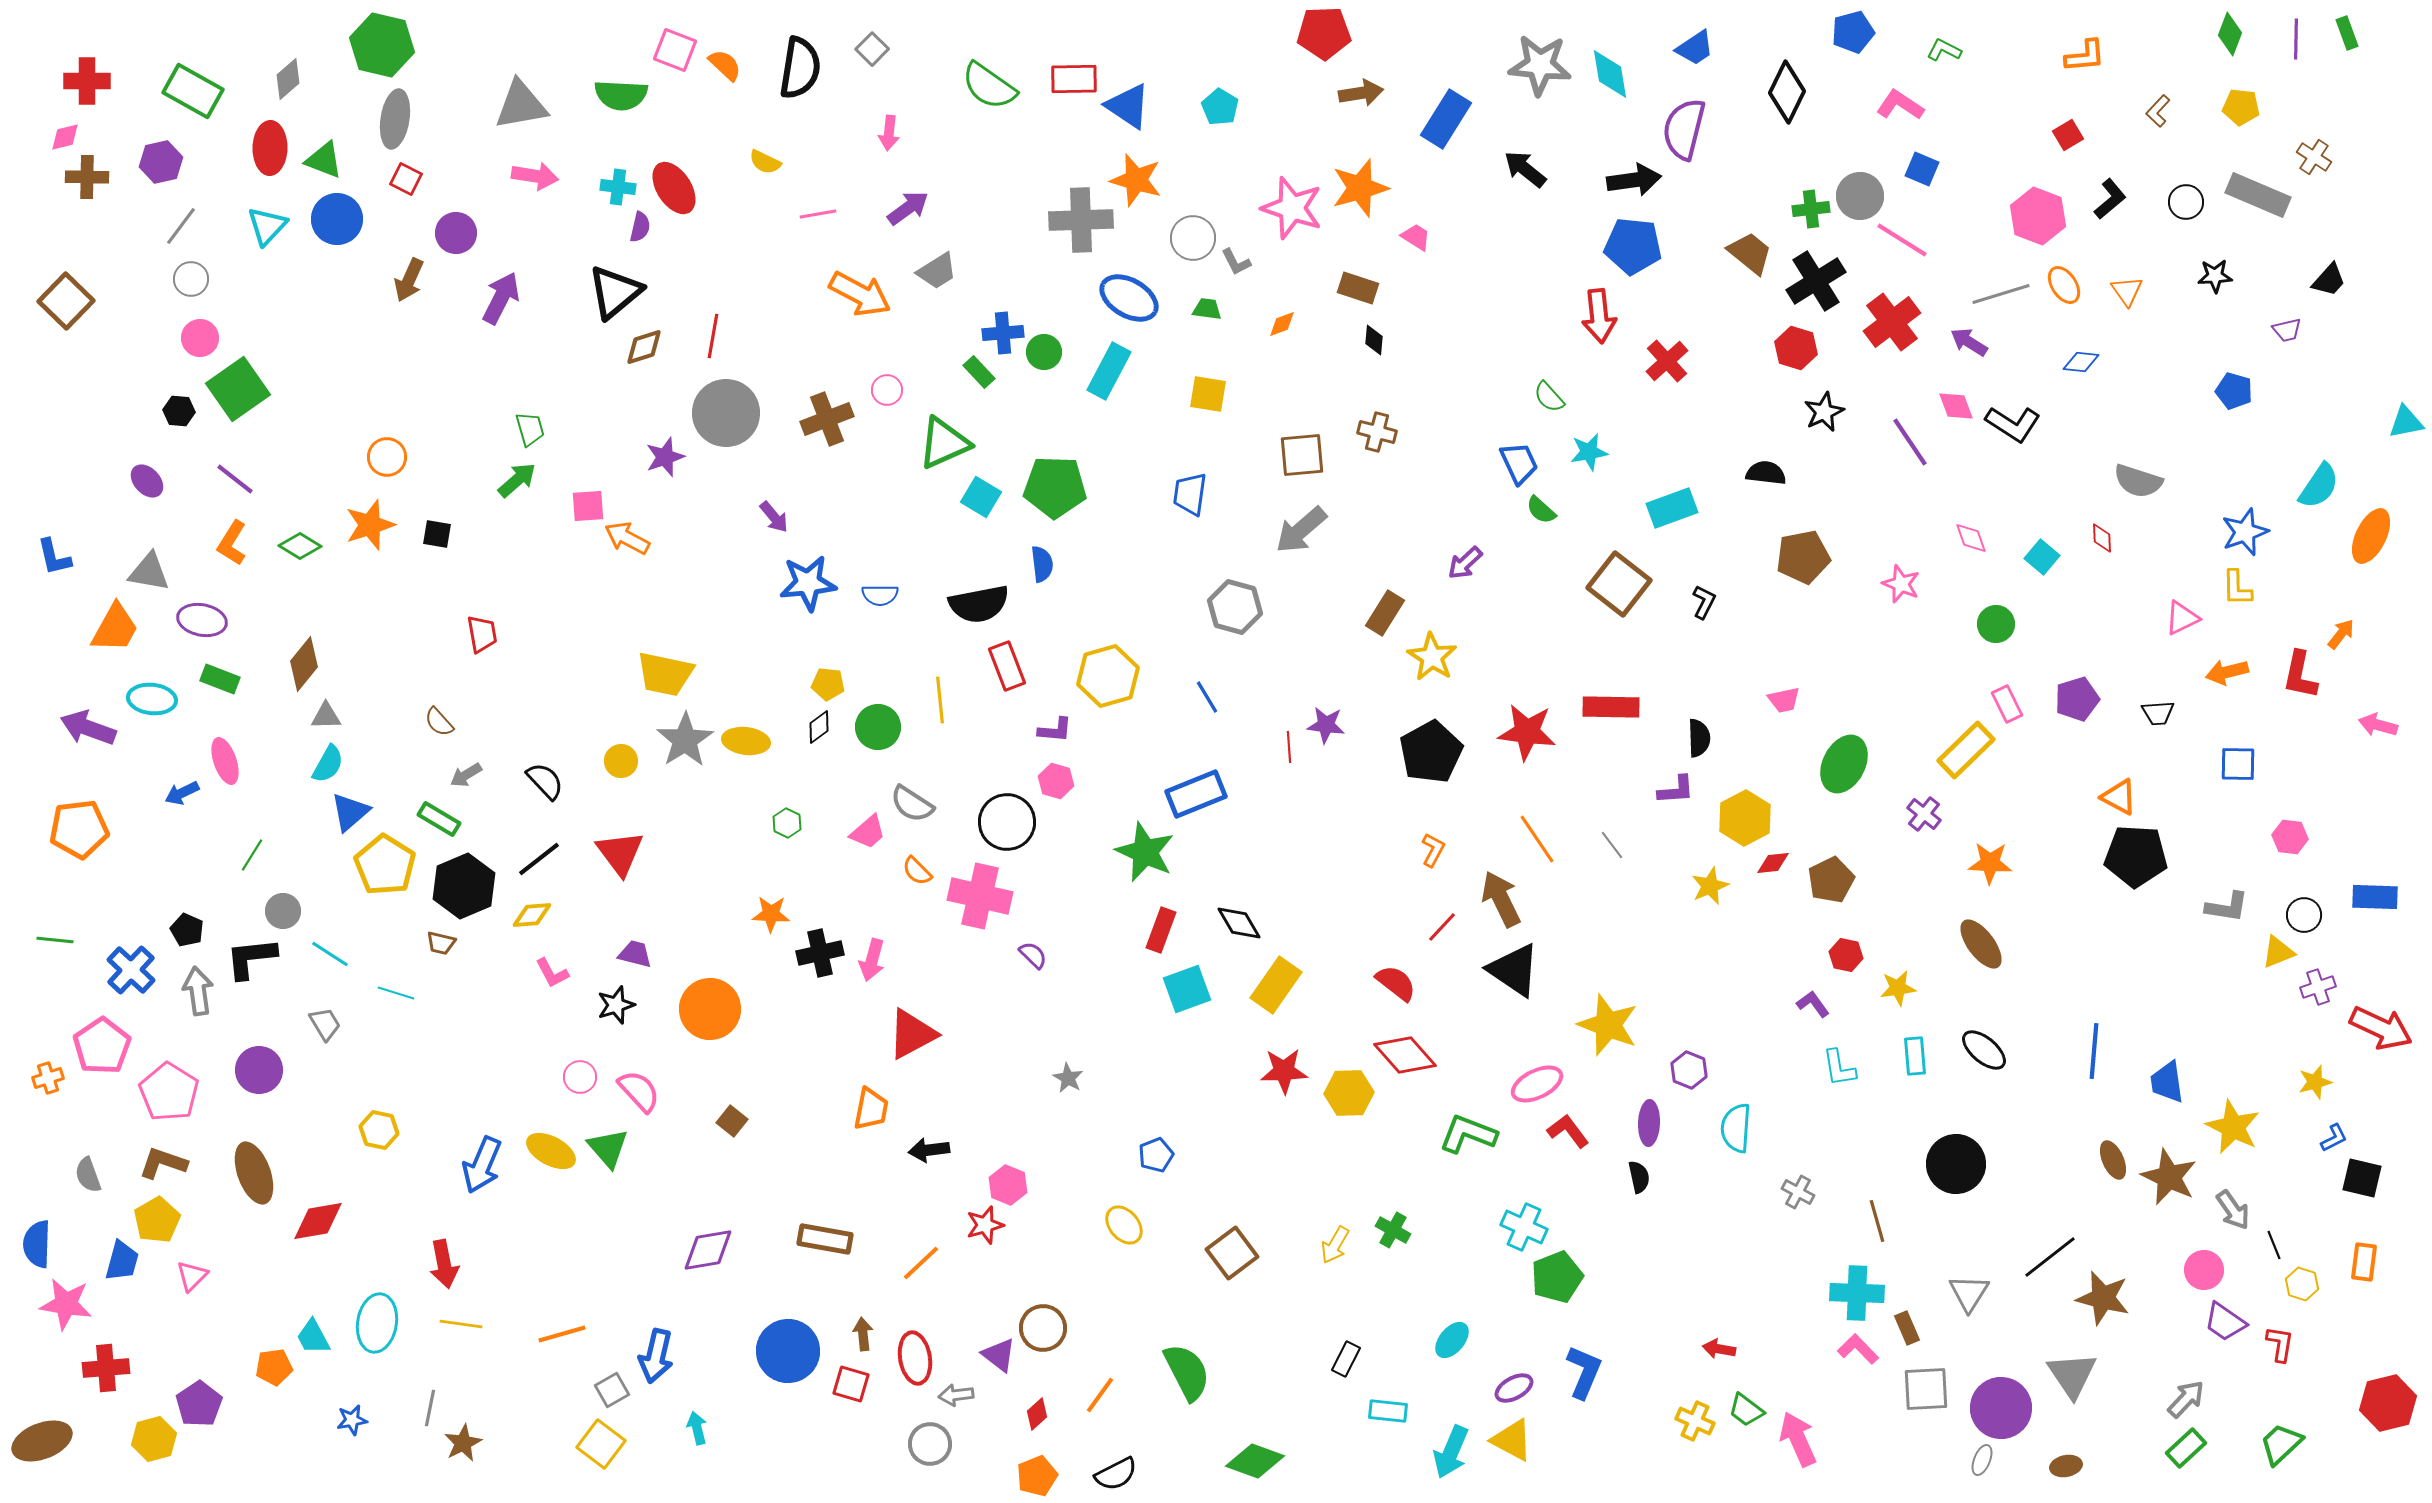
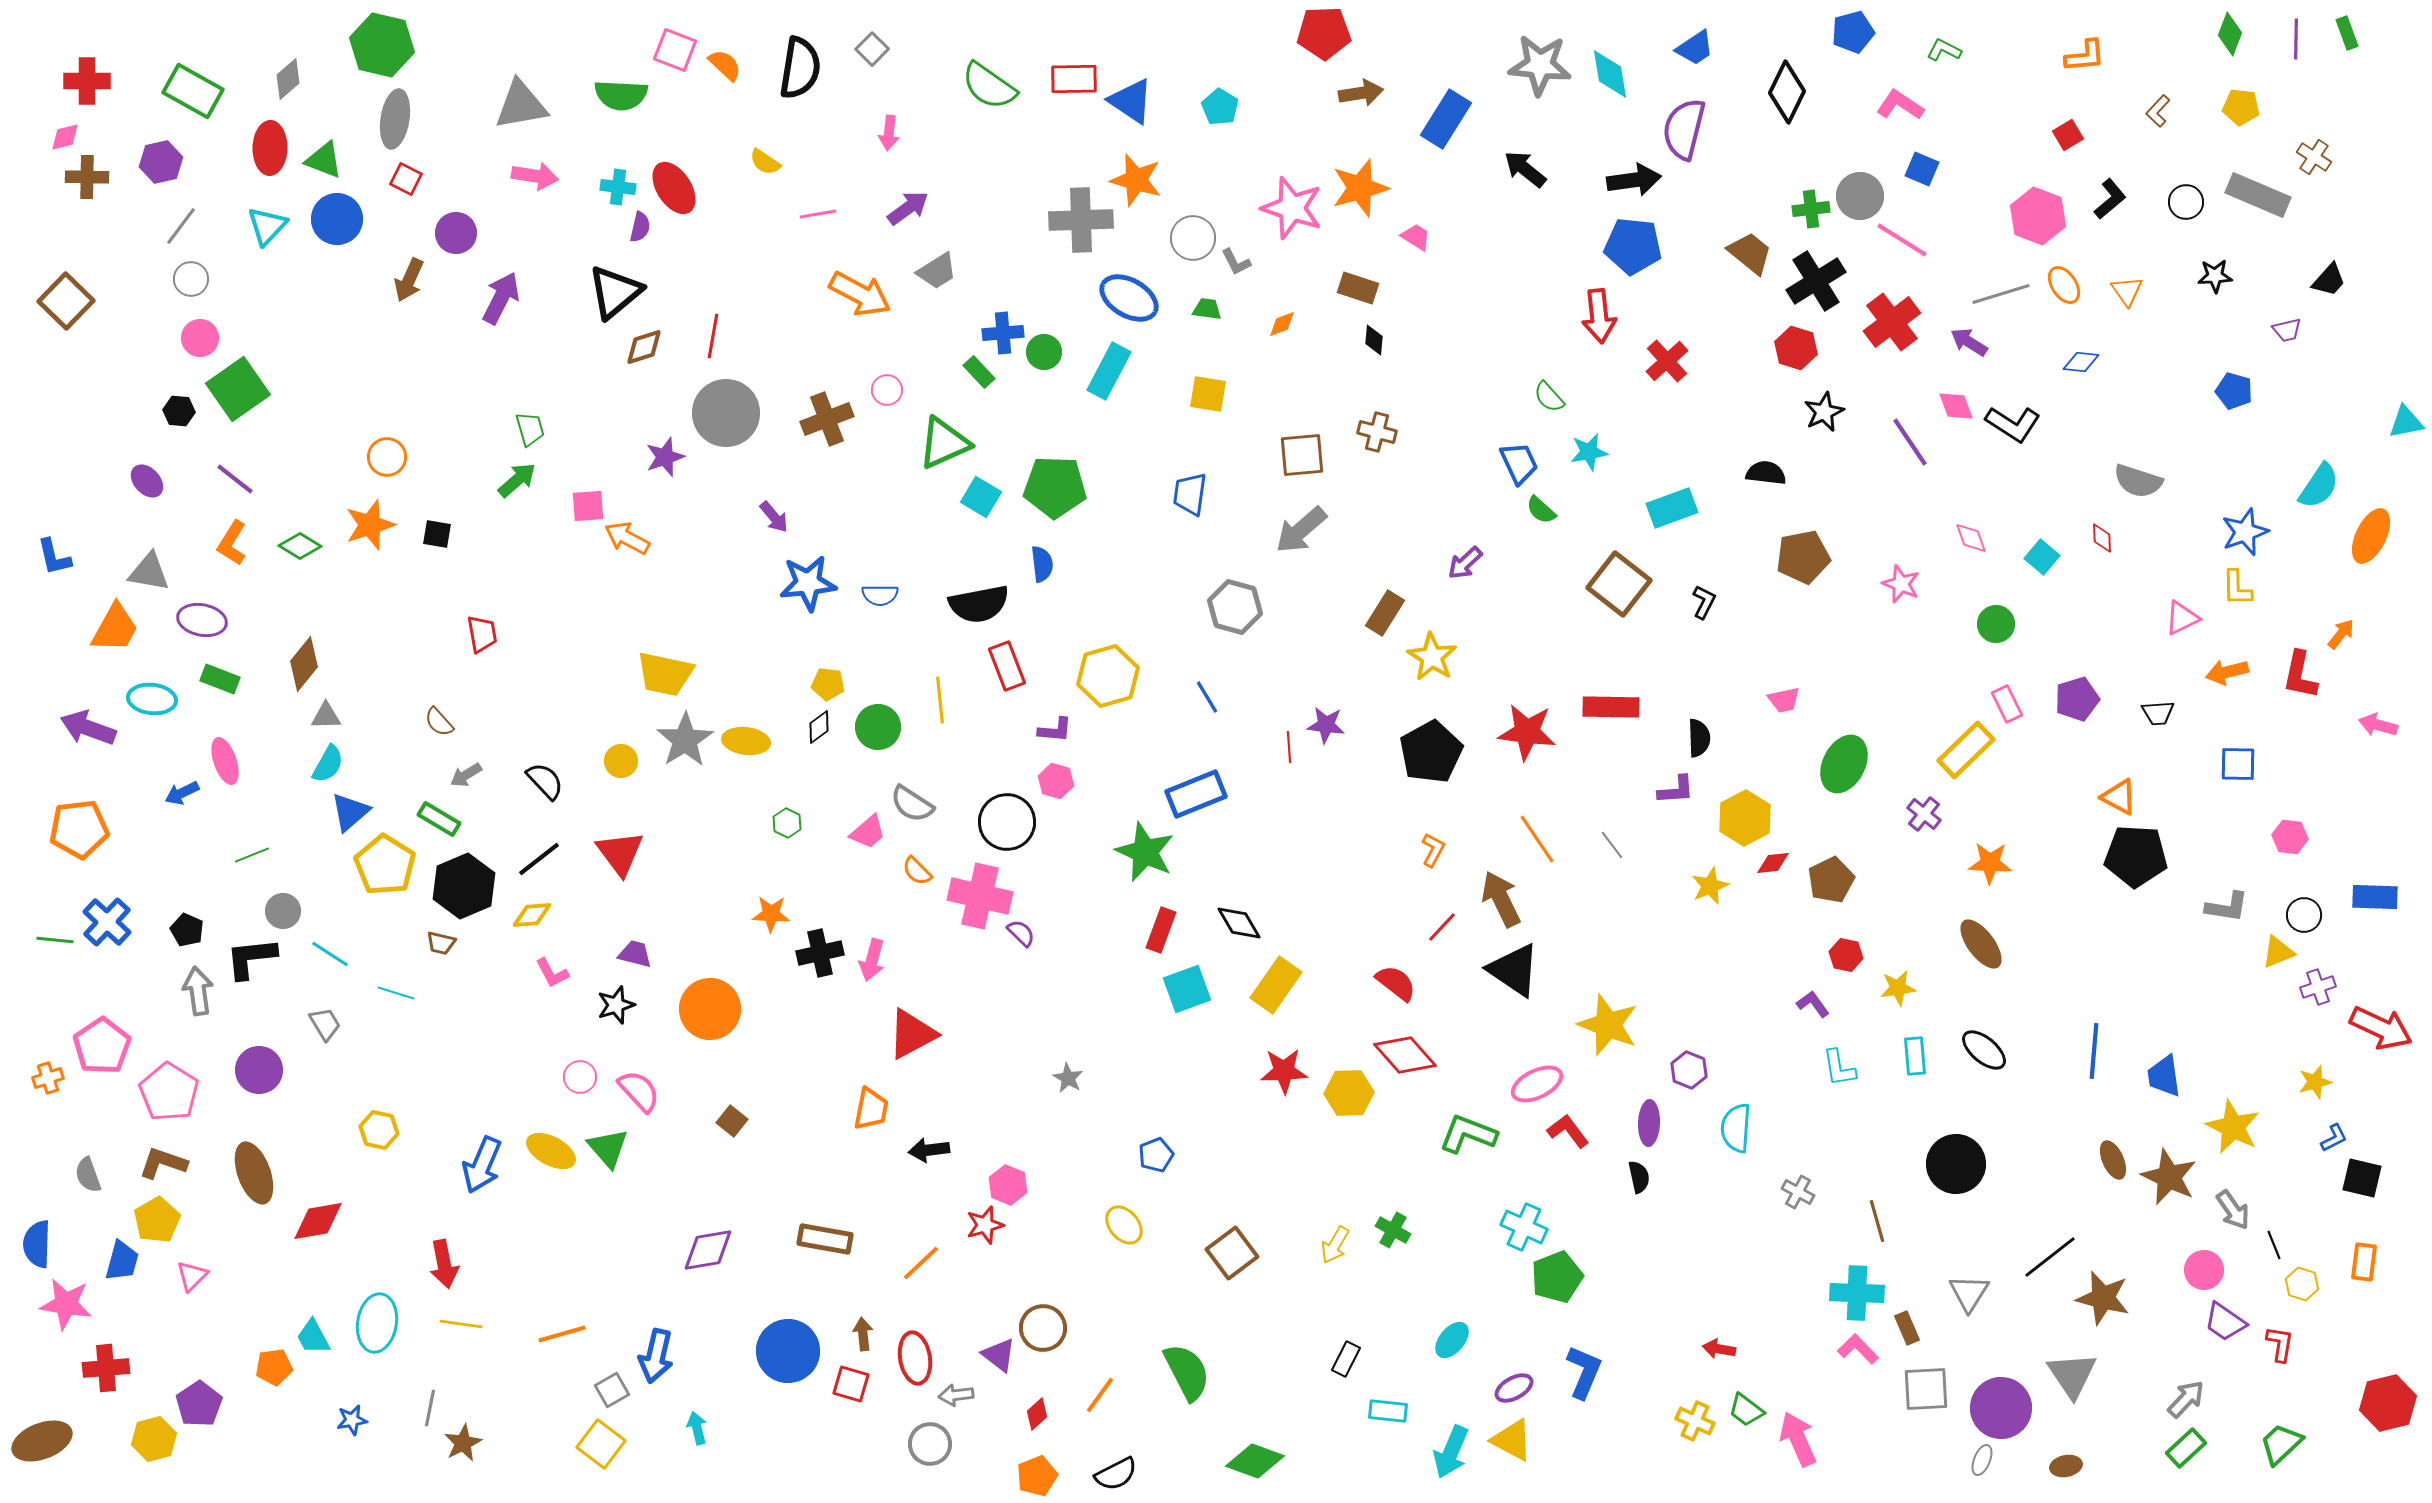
blue triangle at (1128, 106): moved 3 px right, 5 px up
yellow semicircle at (765, 162): rotated 8 degrees clockwise
green line at (252, 855): rotated 36 degrees clockwise
purple semicircle at (1033, 955): moved 12 px left, 22 px up
blue cross at (131, 970): moved 24 px left, 48 px up
blue trapezoid at (2167, 1082): moved 3 px left, 6 px up
